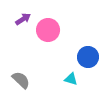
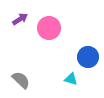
purple arrow: moved 3 px left
pink circle: moved 1 px right, 2 px up
